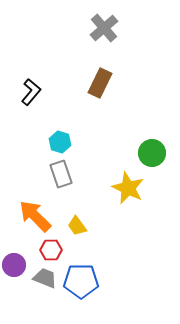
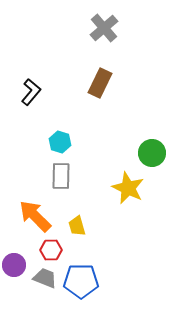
gray rectangle: moved 2 px down; rotated 20 degrees clockwise
yellow trapezoid: rotated 20 degrees clockwise
